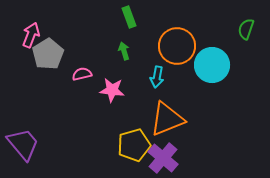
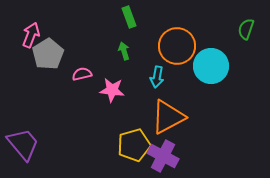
cyan circle: moved 1 px left, 1 px down
orange triangle: moved 1 px right, 2 px up; rotated 6 degrees counterclockwise
purple cross: moved 2 px up; rotated 12 degrees counterclockwise
